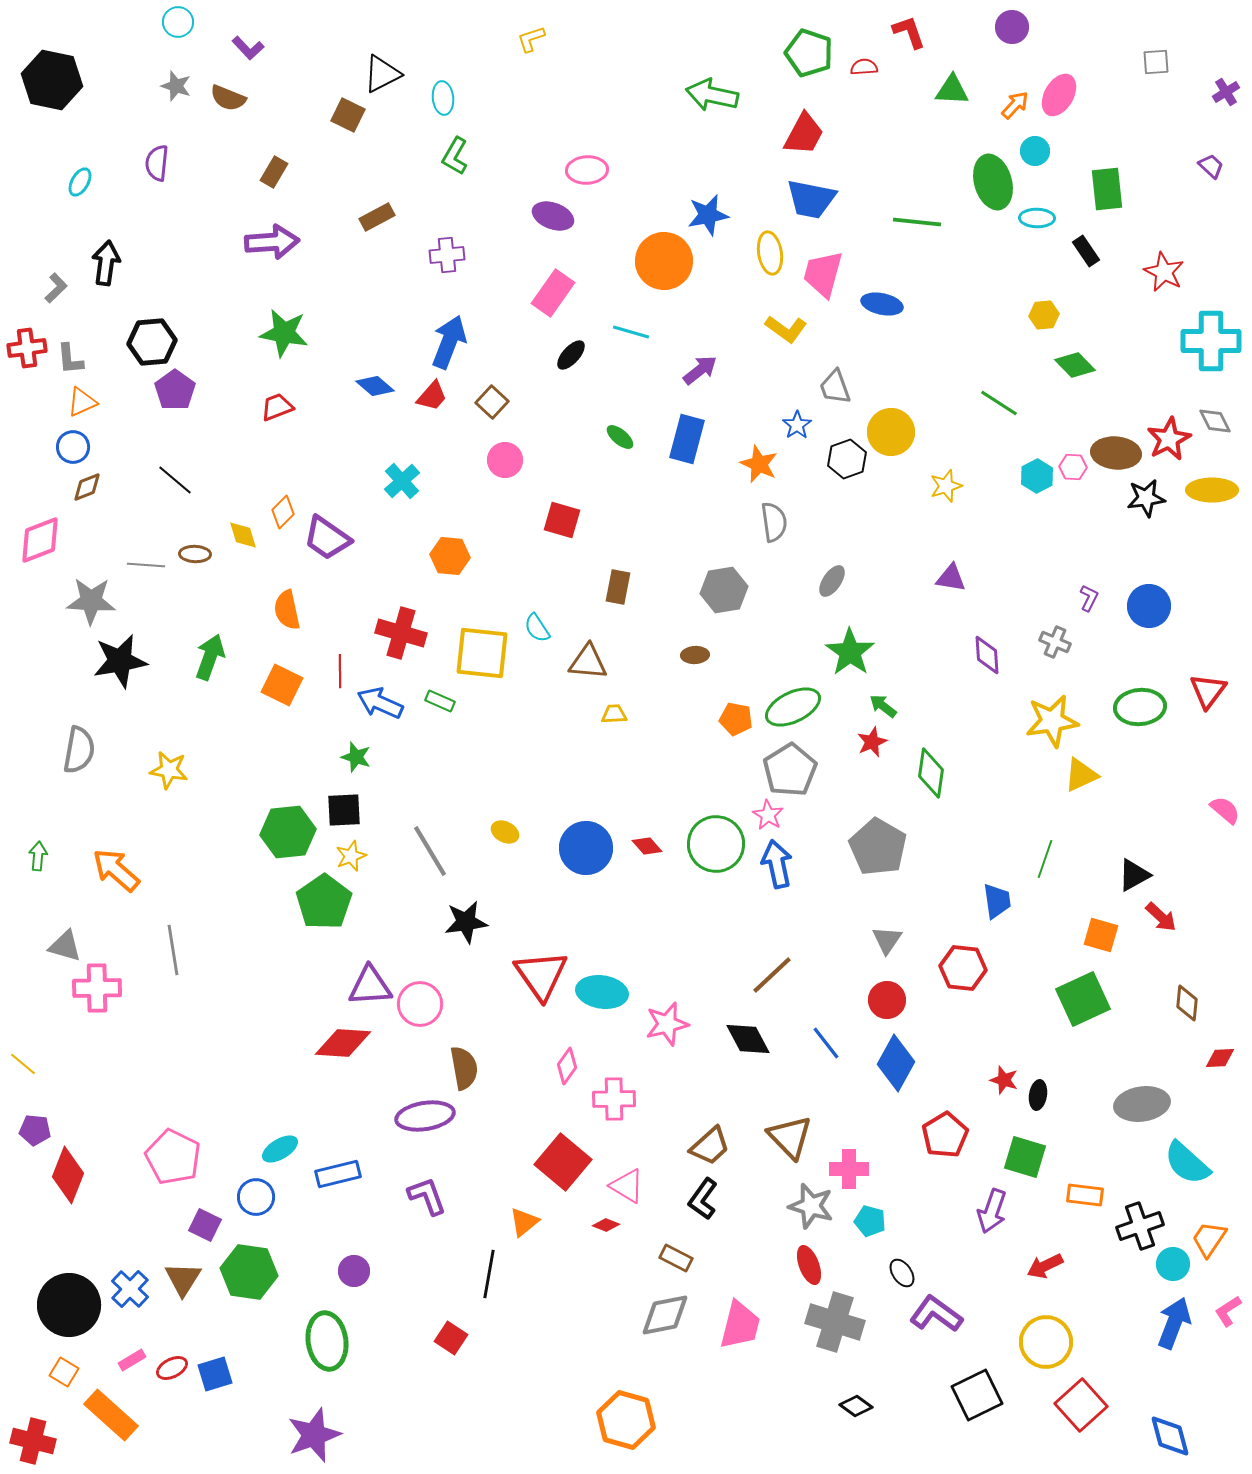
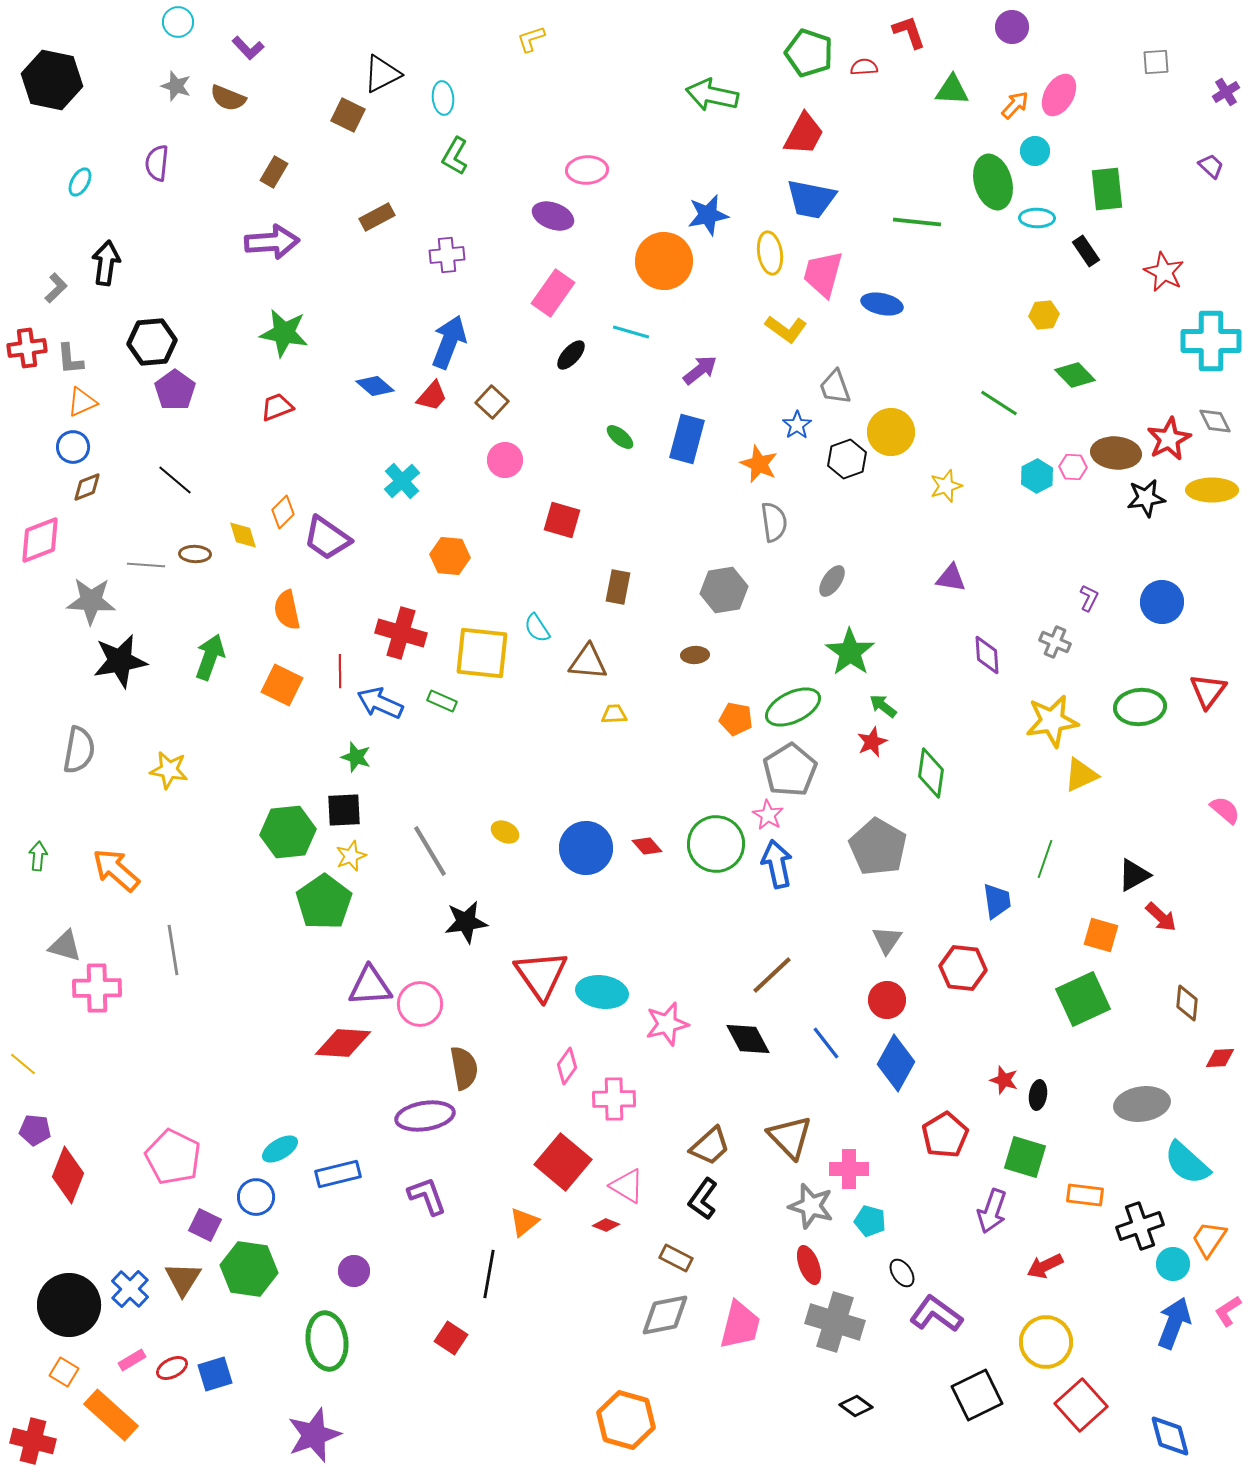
green diamond at (1075, 365): moved 10 px down
blue circle at (1149, 606): moved 13 px right, 4 px up
green rectangle at (440, 701): moved 2 px right
green hexagon at (249, 1272): moved 3 px up
